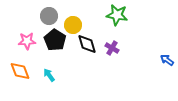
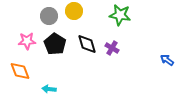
green star: moved 3 px right
yellow circle: moved 1 px right, 14 px up
black pentagon: moved 4 px down
cyan arrow: moved 14 px down; rotated 48 degrees counterclockwise
